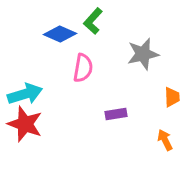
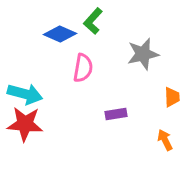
cyan arrow: rotated 32 degrees clockwise
red star: rotated 15 degrees counterclockwise
